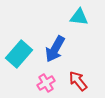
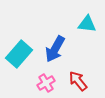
cyan triangle: moved 8 px right, 7 px down
